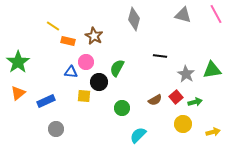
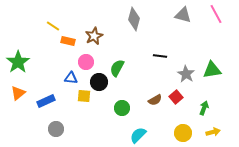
brown star: rotated 18 degrees clockwise
blue triangle: moved 6 px down
green arrow: moved 9 px right, 6 px down; rotated 56 degrees counterclockwise
yellow circle: moved 9 px down
